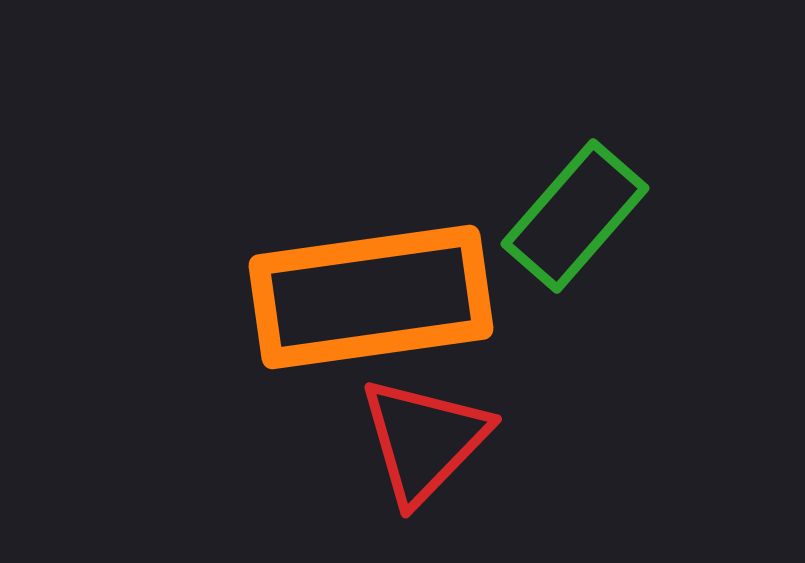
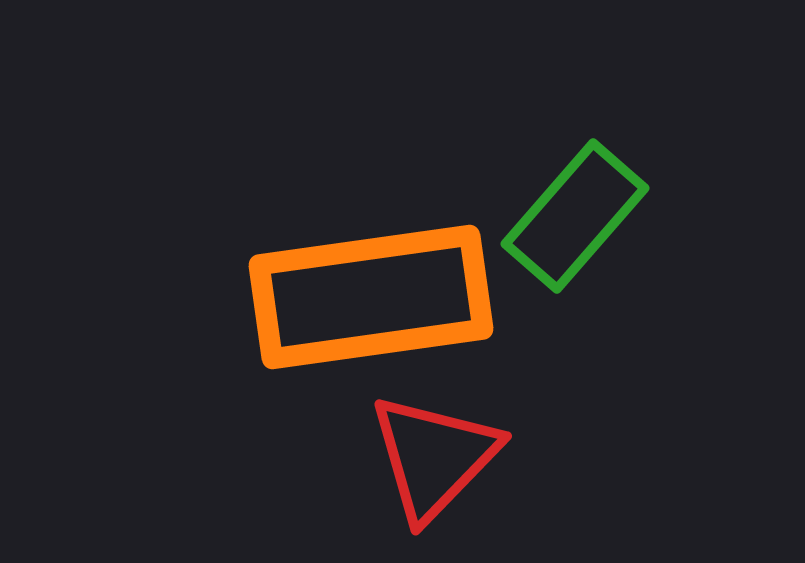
red triangle: moved 10 px right, 17 px down
